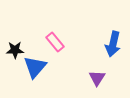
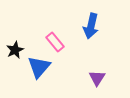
blue arrow: moved 22 px left, 18 px up
black star: rotated 24 degrees counterclockwise
blue triangle: moved 4 px right
